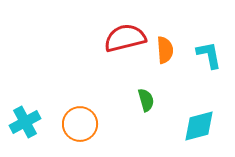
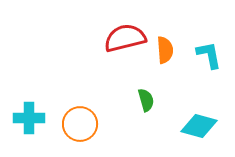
cyan cross: moved 4 px right, 4 px up; rotated 28 degrees clockwise
cyan diamond: rotated 30 degrees clockwise
